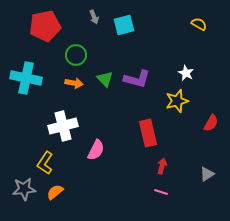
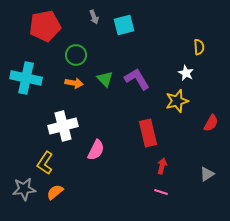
yellow semicircle: moved 23 px down; rotated 56 degrees clockwise
purple L-shape: rotated 136 degrees counterclockwise
